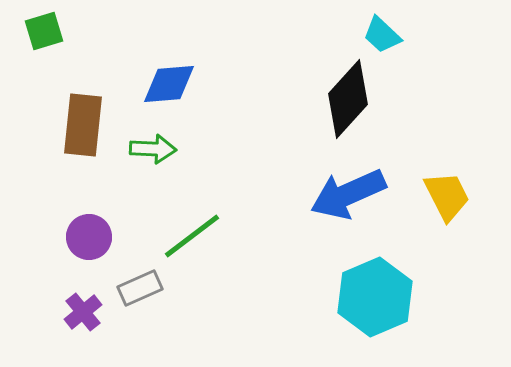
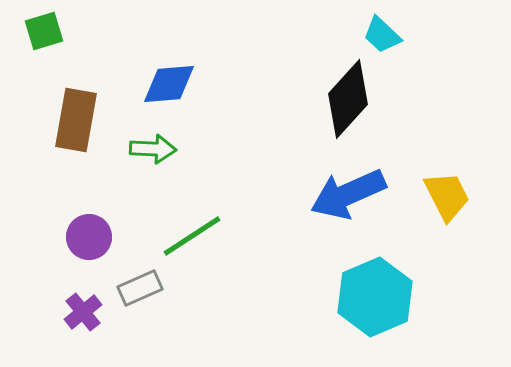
brown rectangle: moved 7 px left, 5 px up; rotated 4 degrees clockwise
green line: rotated 4 degrees clockwise
